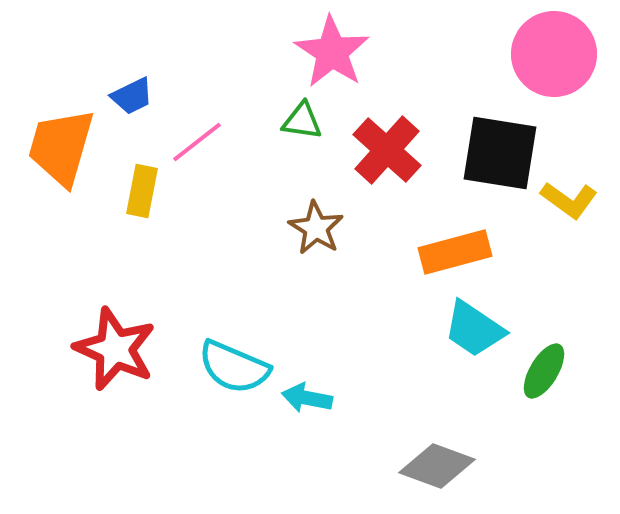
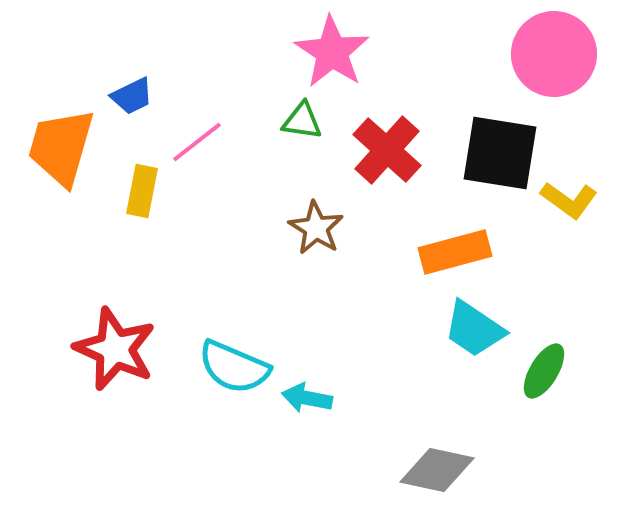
gray diamond: moved 4 px down; rotated 8 degrees counterclockwise
